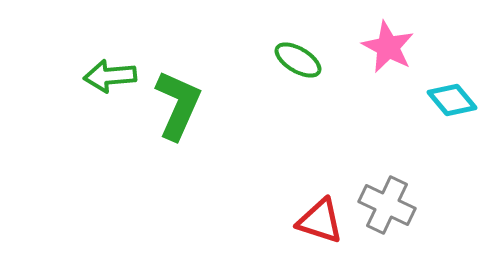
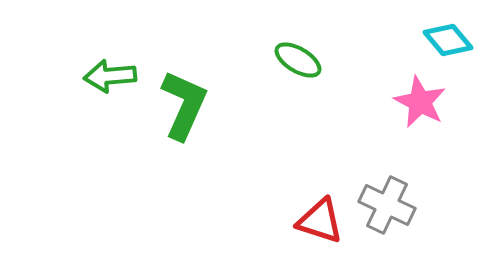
pink star: moved 32 px right, 55 px down
cyan diamond: moved 4 px left, 60 px up
green L-shape: moved 6 px right
